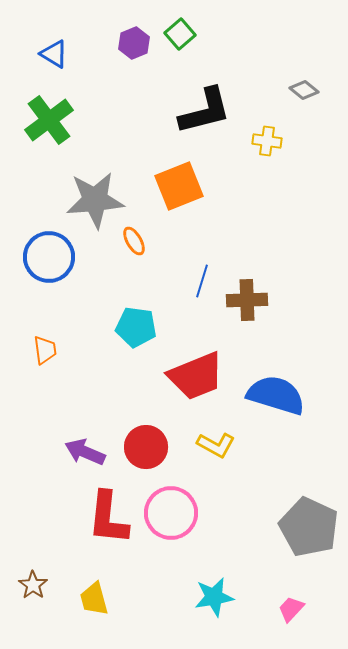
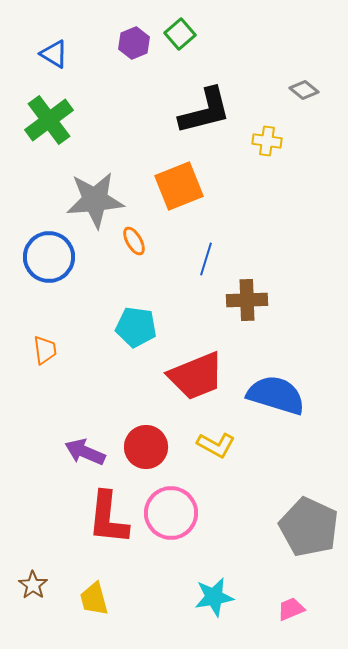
blue line: moved 4 px right, 22 px up
pink trapezoid: rotated 24 degrees clockwise
